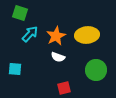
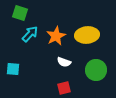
white semicircle: moved 6 px right, 5 px down
cyan square: moved 2 px left
